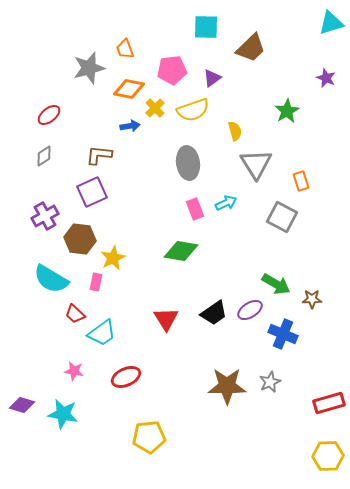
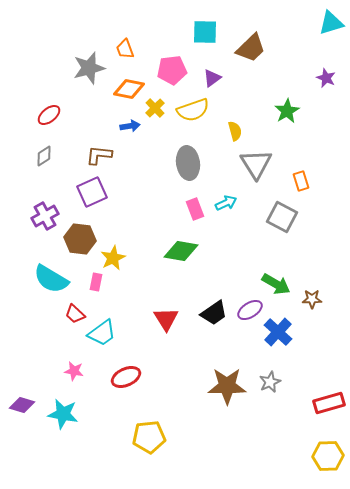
cyan square at (206, 27): moved 1 px left, 5 px down
blue cross at (283, 334): moved 5 px left, 2 px up; rotated 20 degrees clockwise
